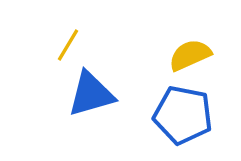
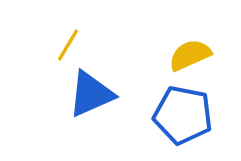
blue triangle: rotated 8 degrees counterclockwise
